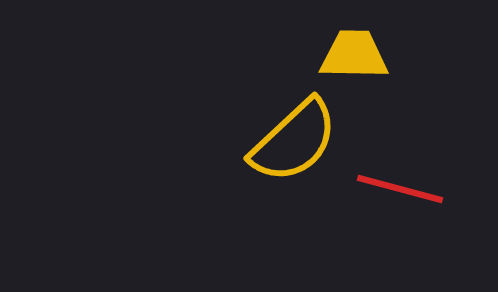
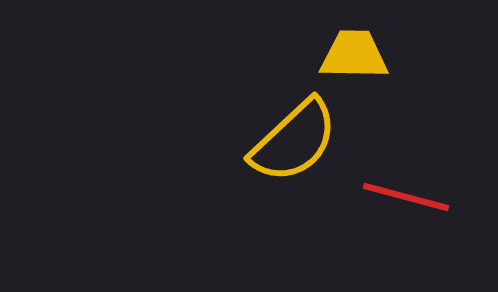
red line: moved 6 px right, 8 px down
